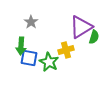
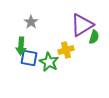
purple triangle: moved 1 px right, 2 px up
